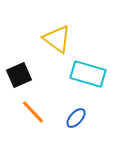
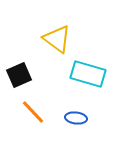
blue ellipse: rotated 55 degrees clockwise
